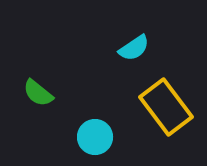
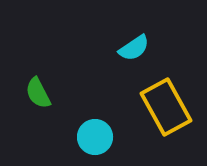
green semicircle: rotated 24 degrees clockwise
yellow rectangle: rotated 8 degrees clockwise
